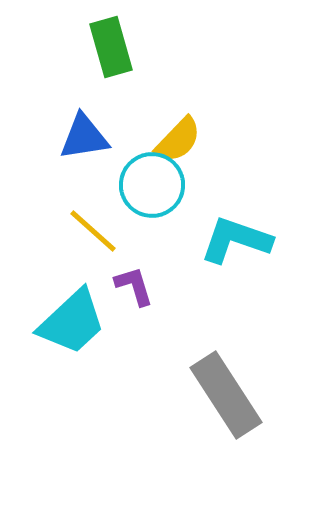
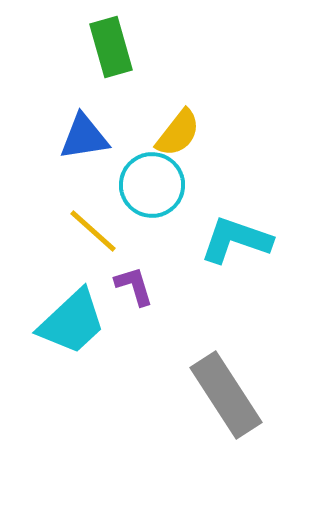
yellow semicircle: moved 7 px up; rotated 6 degrees counterclockwise
